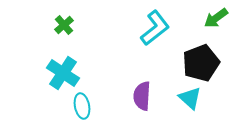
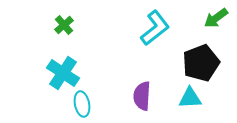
cyan triangle: rotated 45 degrees counterclockwise
cyan ellipse: moved 2 px up
